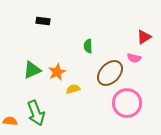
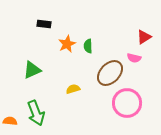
black rectangle: moved 1 px right, 3 px down
orange star: moved 10 px right, 28 px up
